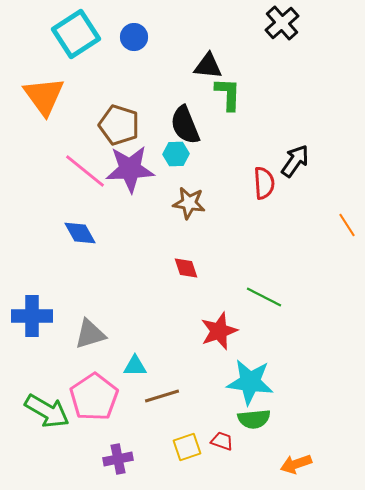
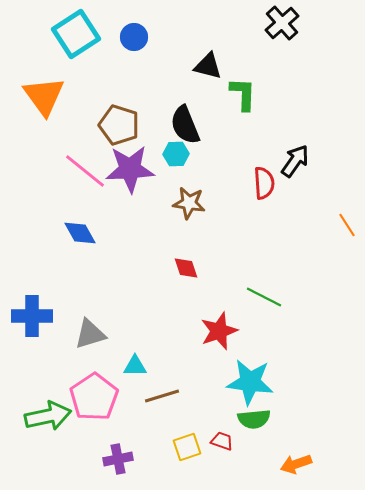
black triangle: rotated 8 degrees clockwise
green L-shape: moved 15 px right
green arrow: moved 1 px right, 5 px down; rotated 42 degrees counterclockwise
